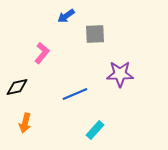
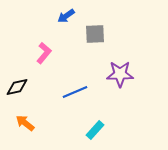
pink L-shape: moved 2 px right
blue line: moved 2 px up
orange arrow: rotated 114 degrees clockwise
